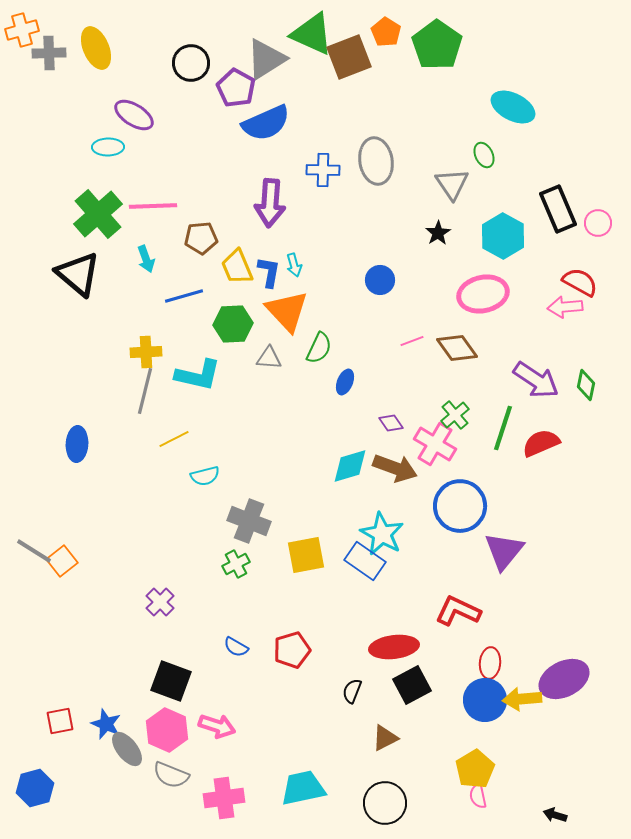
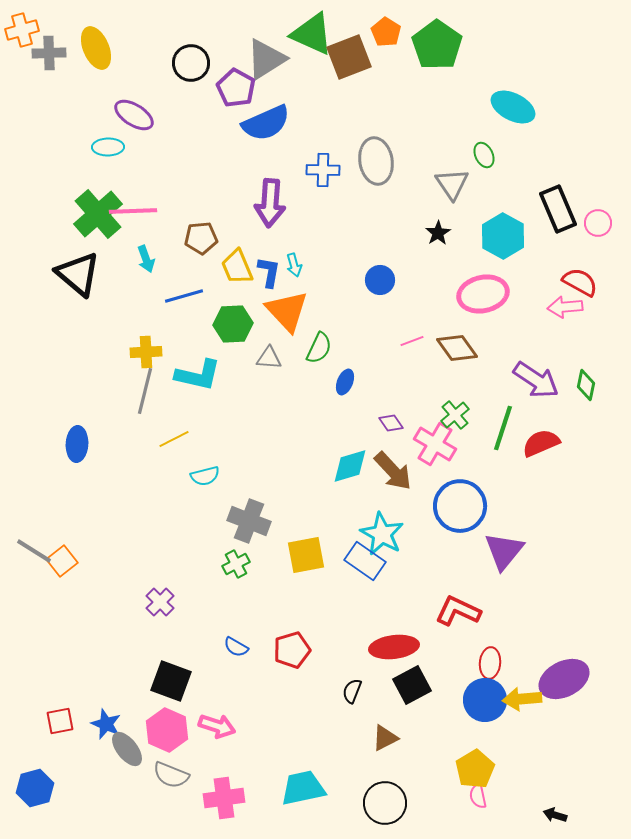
pink line at (153, 206): moved 20 px left, 5 px down
brown arrow at (395, 468): moved 2 px left, 3 px down; rotated 27 degrees clockwise
